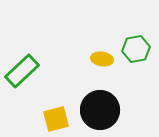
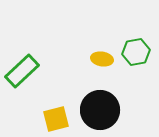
green hexagon: moved 3 px down
